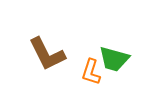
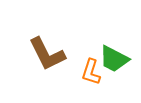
green trapezoid: rotated 12 degrees clockwise
